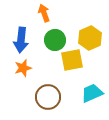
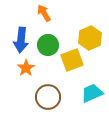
orange arrow: rotated 12 degrees counterclockwise
green circle: moved 7 px left, 5 px down
yellow square: rotated 10 degrees counterclockwise
orange star: moved 3 px right; rotated 18 degrees counterclockwise
